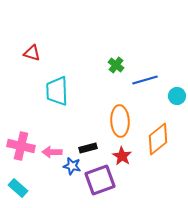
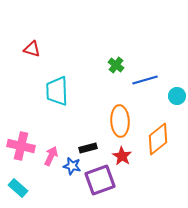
red triangle: moved 4 px up
pink arrow: moved 1 px left, 4 px down; rotated 114 degrees clockwise
